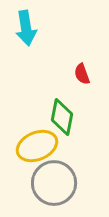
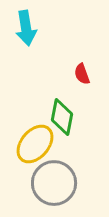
yellow ellipse: moved 2 px left, 2 px up; rotated 27 degrees counterclockwise
